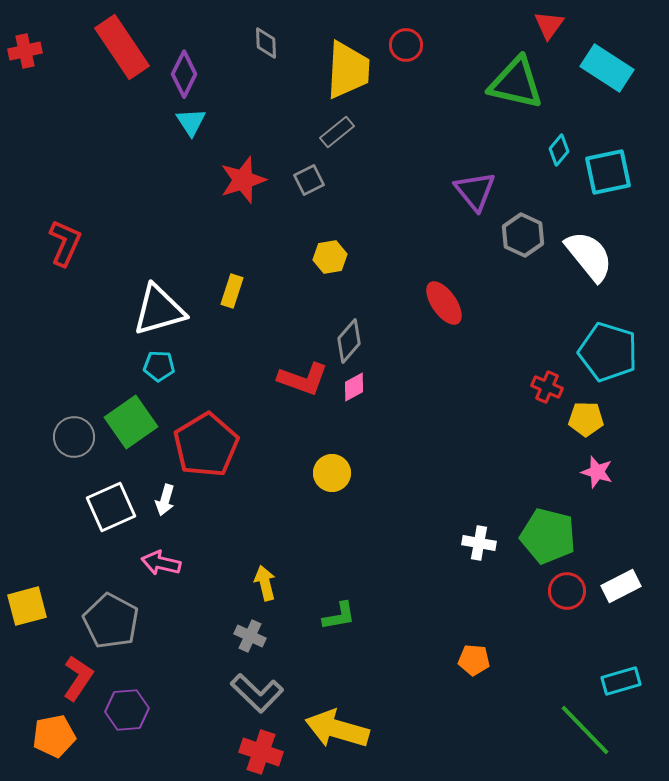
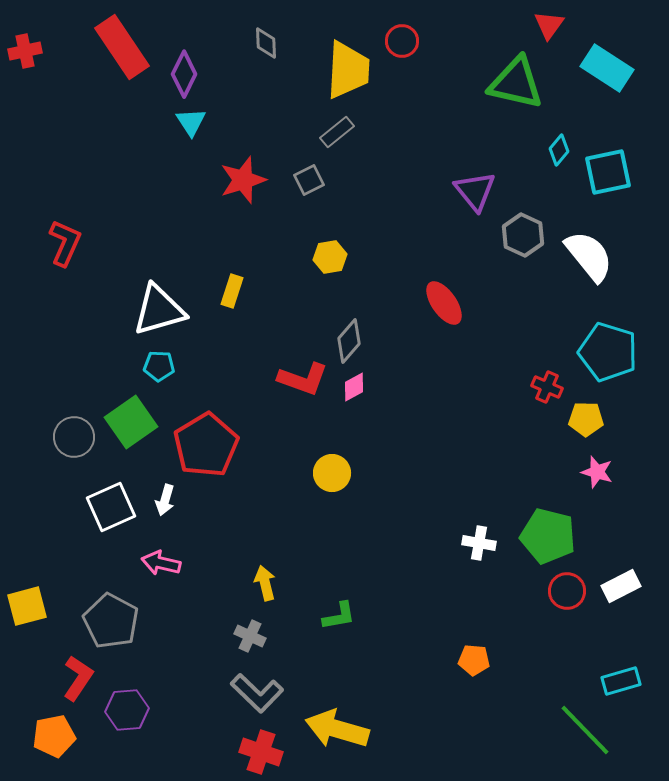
red circle at (406, 45): moved 4 px left, 4 px up
